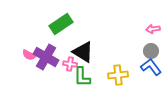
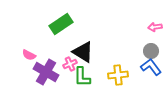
pink arrow: moved 2 px right, 2 px up
purple cross: moved 15 px down
pink cross: rotated 32 degrees counterclockwise
